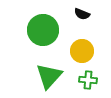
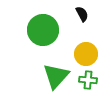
black semicircle: rotated 140 degrees counterclockwise
yellow circle: moved 4 px right, 3 px down
green triangle: moved 7 px right
